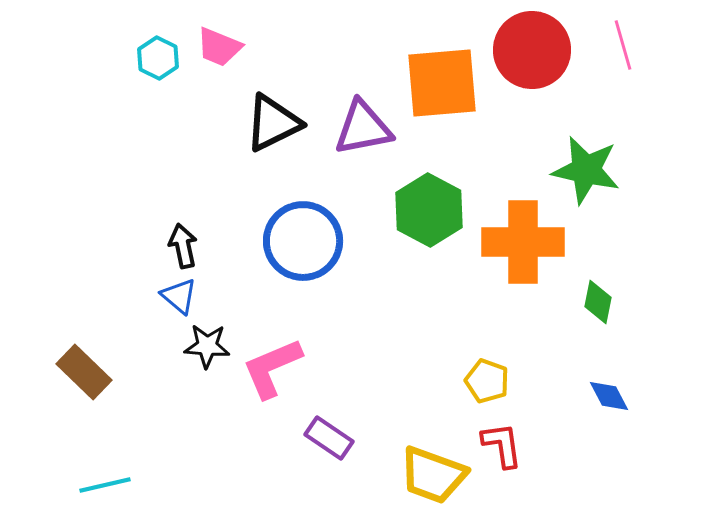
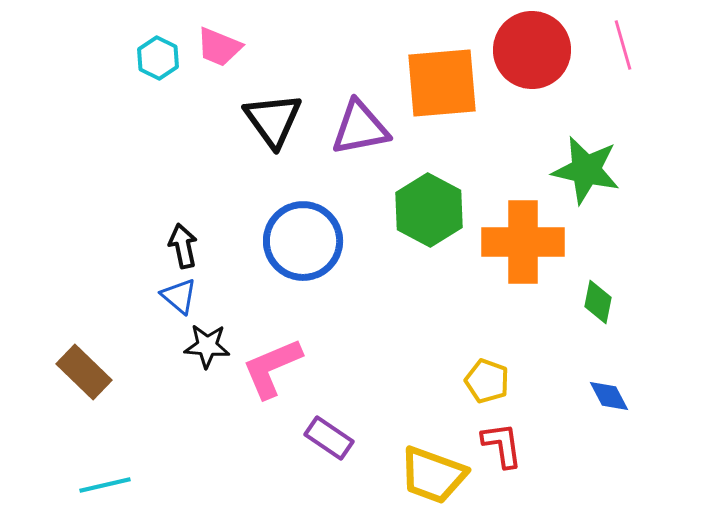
black triangle: moved 3 px up; rotated 40 degrees counterclockwise
purple triangle: moved 3 px left
